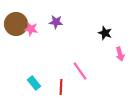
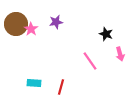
purple star: rotated 16 degrees counterclockwise
pink star: rotated 24 degrees clockwise
black star: moved 1 px right, 1 px down
pink line: moved 10 px right, 10 px up
cyan rectangle: rotated 48 degrees counterclockwise
red line: rotated 14 degrees clockwise
